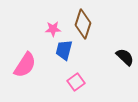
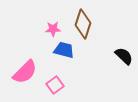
blue trapezoid: rotated 90 degrees clockwise
black semicircle: moved 1 px left, 1 px up
pink semicircle: moved 7 px down; rotated 12 degrees clockwise
pink square: moved 21 px left, 3 px down
